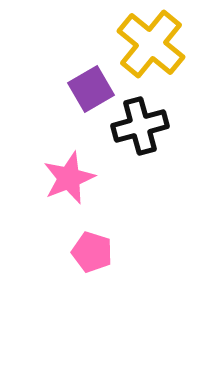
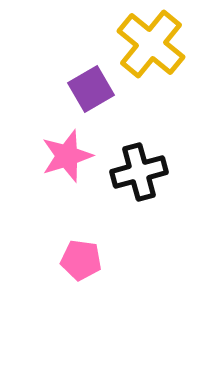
black cross: moved 1 px left, 46 px down
pink star: moved 2 px left, 22 px up; rotated 4 degrees clockwise
pink pentagon: moved 11 px left, 8 px down; rotated 9 degrees counterclockwise
